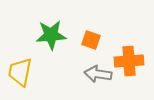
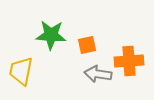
green star: rotated 8 degrees clockwise
orange square: moved 4 px left, 5 px down; rotated 30 degrees counterclockwise
yellow trapezoid: moved 1 px right, 1 px up
